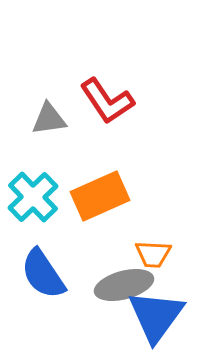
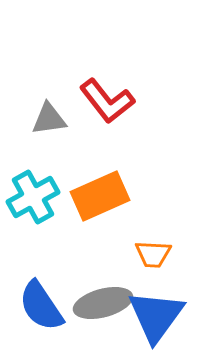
red L-shape: rotated 4 degrees counterclockwise
cyan cross: rotated 15 degrees clockwise
blue semicircle: moved 2 px left, 32 px down
gray ellipse: moved 21 px left, 18 px down
